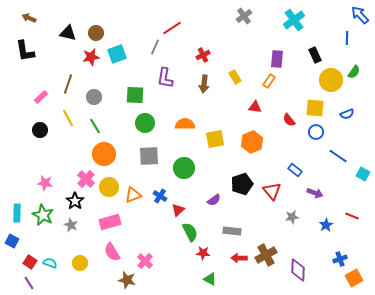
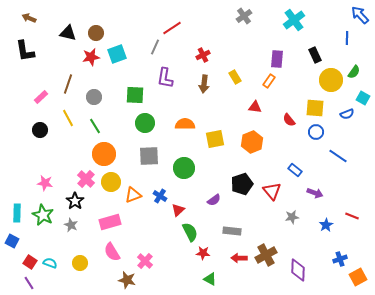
cyan square at (363, 174): moved 76 px up
yellow circle at (109, 187): moved 2 px right, 5 px up
orange square at (354, 278): moved 4 px right, 1 px up
